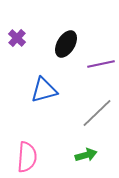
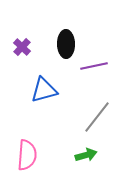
purple cross: moved 5 px right, 9 px down
black ellipse: rotated 32 degrees counterclockwise
purple line: moved 7 px left, 2 px down
gray line: moved 4 px down; rotated 8 degrees counterclockwise
pink semicircle: moved 2 px up
